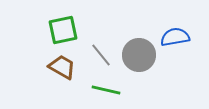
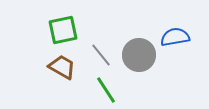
green line: rotated 44 degrees clockwise
